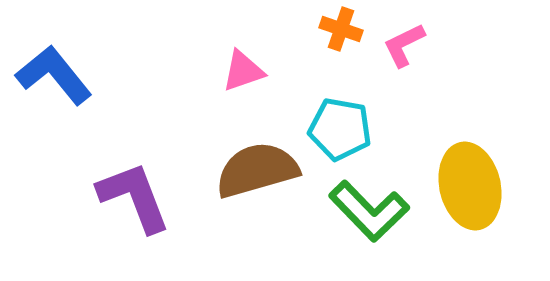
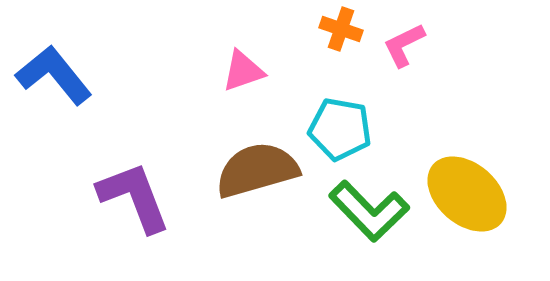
yellow ellipse: moved 3 px left, 8 px down; rotated 36 degrees counterclockwise
